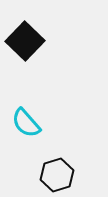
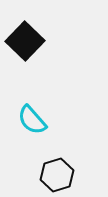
cyan semicircle: moved 6 px right, 3 px up
